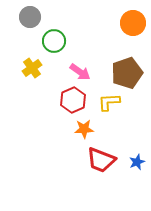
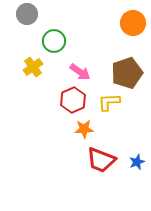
gray circle: moved 3 px left, 3 px up
yellow cross: moved 1 px right, 1 px up
